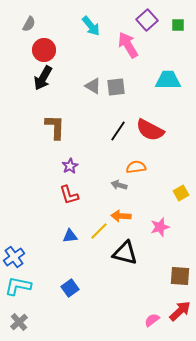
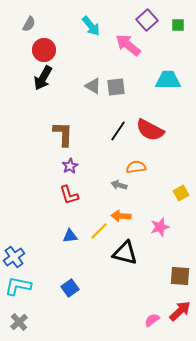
pink arrow: rotated 20 degrees counterclockwise
brown L-shape: moved 8 px right, 7 px down
